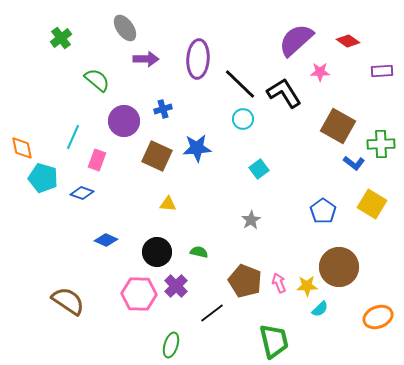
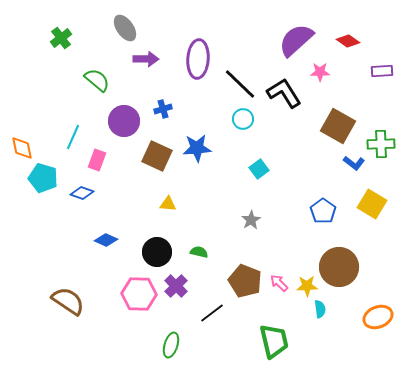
pink arrow at (279, 283): rotated 24 degrees counterclockwise
cyan semicircle at (320, 309): rotated 54 degrees counterclockwise
